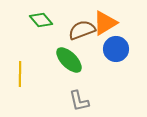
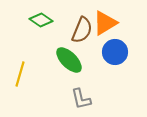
green diamond: rotated 15 degrees counterclockwise
brown semicircle: rotated 132 degrees clockwise
blue circle: moved 1 px left, 3 px down
yellow line: rotated 15 degrees clockwise
gray L-shape: moved 2 px right, 2 px up
